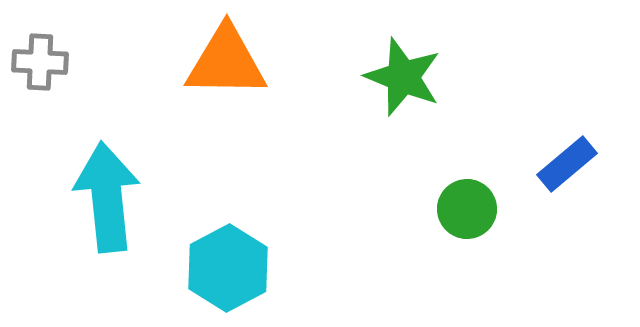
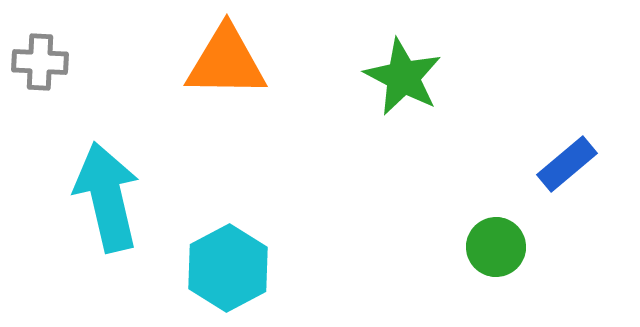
green star: rotated 6 degrees clockwise
cyan arrow: rotated 7 degrees counterclockwise
green circle: moved 29 px right, 38 px down
